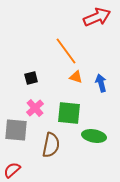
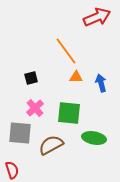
orange triangle: rotated 16 degrees counterclockwise
gray square: moved 4 px right, 3 px down
green ellipse: moved 2 px down
brown semicircle: rotated 130 degrees counterclockwise
red semicircle: rotated 114 degrees clockwise
